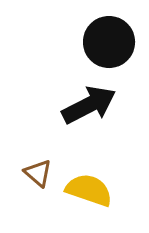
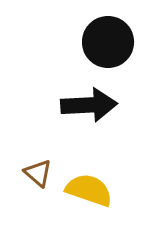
black circle: moved 1 px left
black arrow: rotated 24 degrees clockwise
